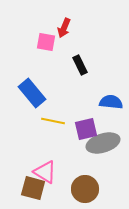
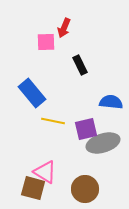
pink square: rotated 12 degrees counterclockwise
